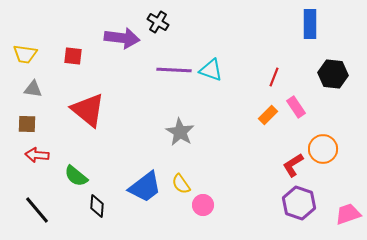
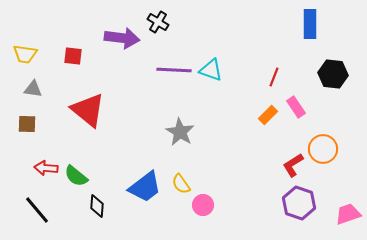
red arrow: moved 9 px right, 13 px down
